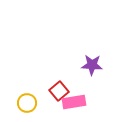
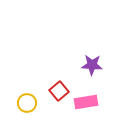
pink rectangle: moved 12 px right
